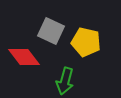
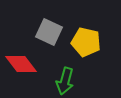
gray square: moved 2 px left, 1 px down
red diamond: moved 3 px left, 7 px down
